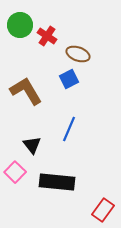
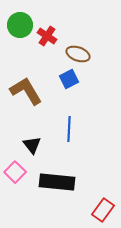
blue line: rotated 20 degrees counterclockwise
